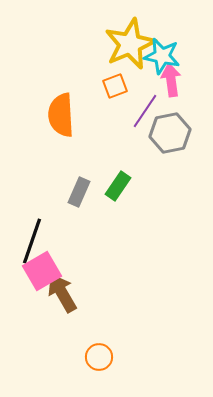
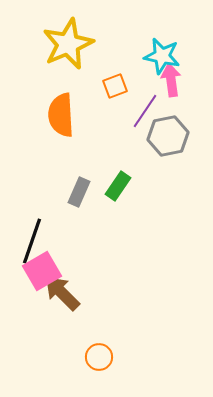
yellow star: moved 62 px left
gray hexagon: moved 2 px left, 3 px down
brown arrow: rotated 15 degrees counterclockwise
